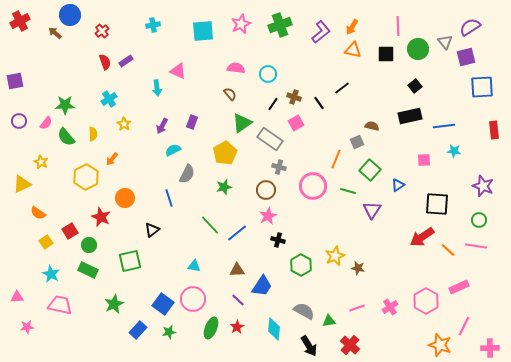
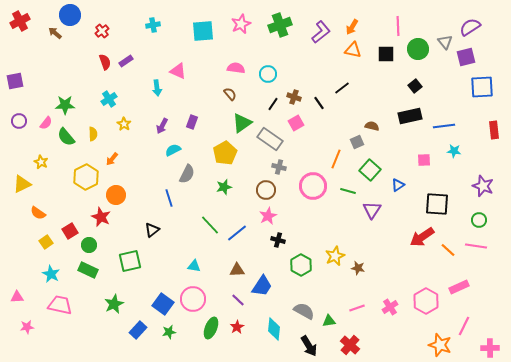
orange circle at (125, 198): moved 9 px left, 3 px up
